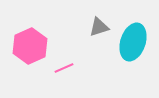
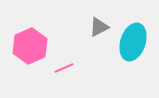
gray triangle: rotated 10 degrees counterclockwise
